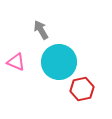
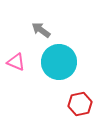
gray arrow: rotated 24 degrees counterclockwise
red hexagon: moved 2 px left, 15 px down
